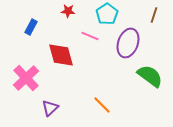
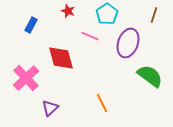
red star: rotated 16 degrees clockwise
blue rectangle: moved 2 px up
red diamond: moved 3 px down
orange line: moved 2 px up; rotated 18 degrees clockwise
